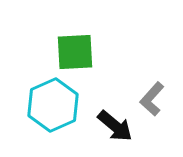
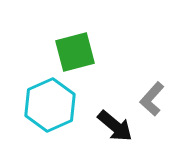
green square: rotated 12 degrees counterclockwise
cyan hexagon: moved 3 px left
